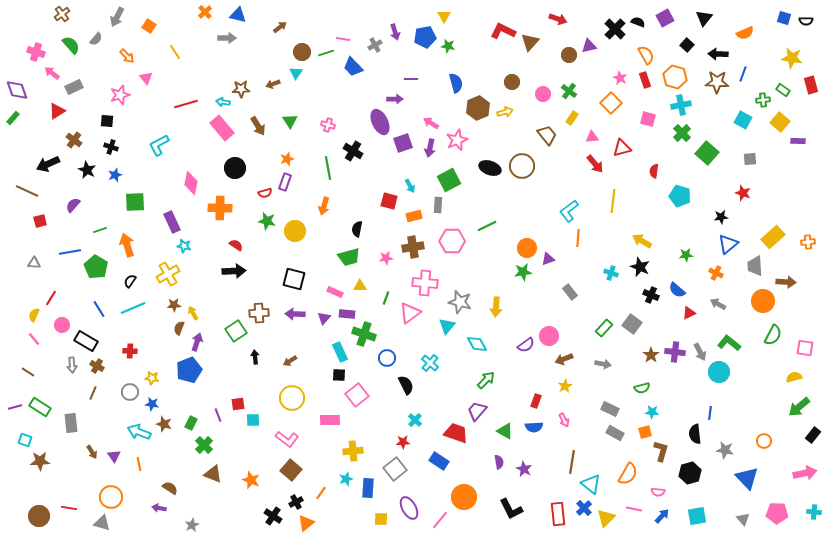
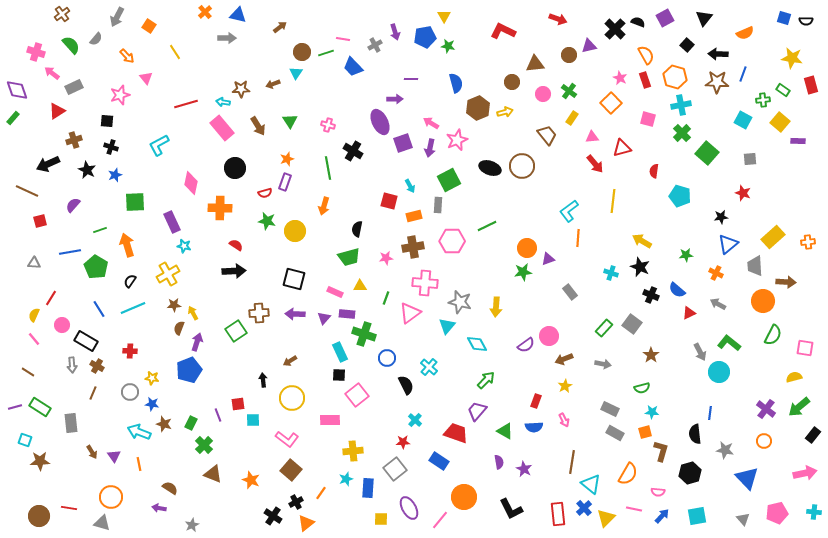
brown triangle at (530, 42): moved 5 px right, 22 px down; rotated 42 degrees clockwise
brown cross at (74, 140): rotated 35 degrees clockwise
purple cross at (675, 352): moved 91 px right, 57 px down; rotated 30 degrees clockwise
black arrow at (255, 357): moved 8 px right, 23 px down
cyan cross at (430, 363): moved 1 px left, 4 px down
pink pentagon at (777, 513): rotated 15 degrees counterclockwise
